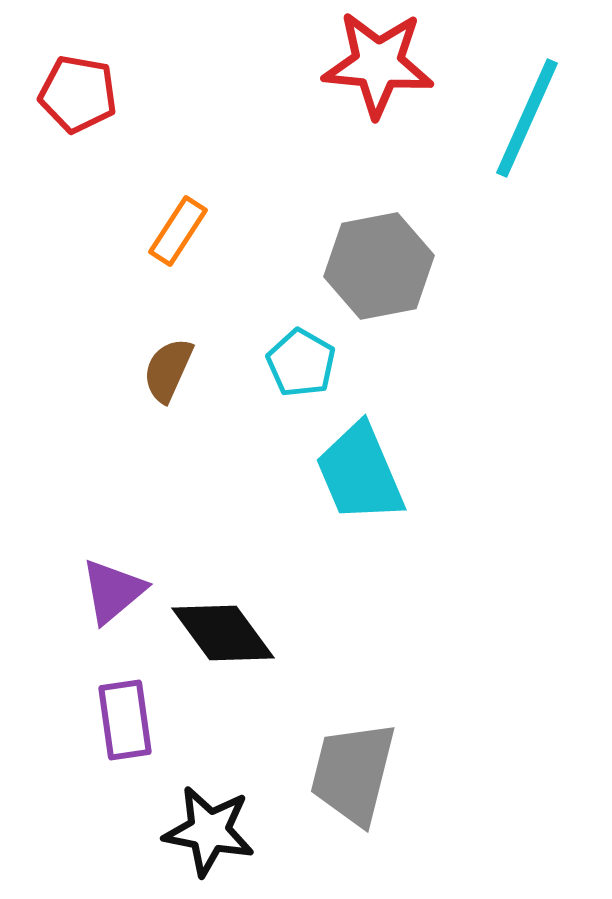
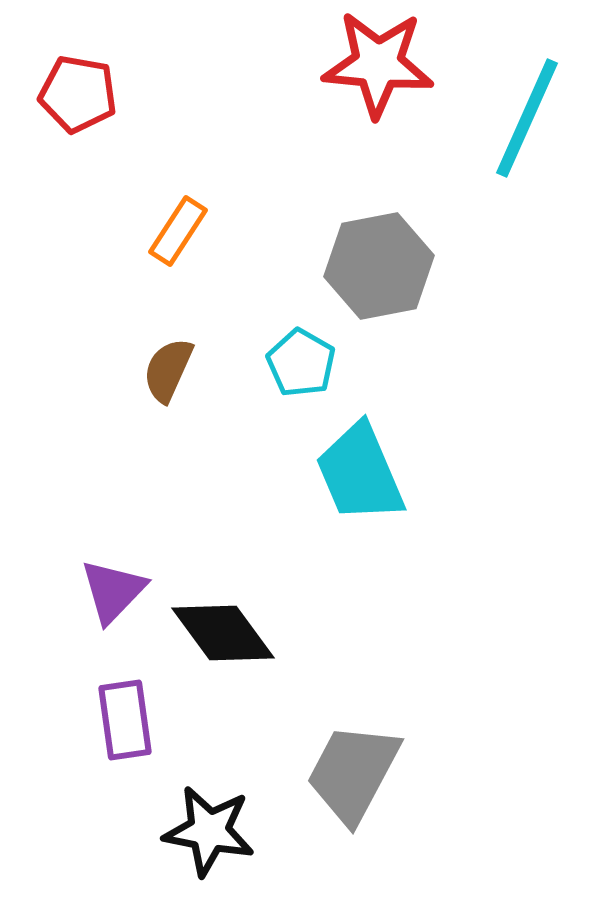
purple triangle: rotated 6 degrees counterclockwise
gray trapezoid: rotated 14 degrees clockwise
